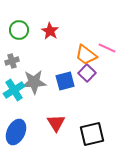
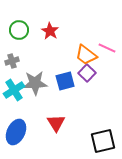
gray star: moved 1 px right, 1 px down
black square: moved 11 px right, 7 px down
